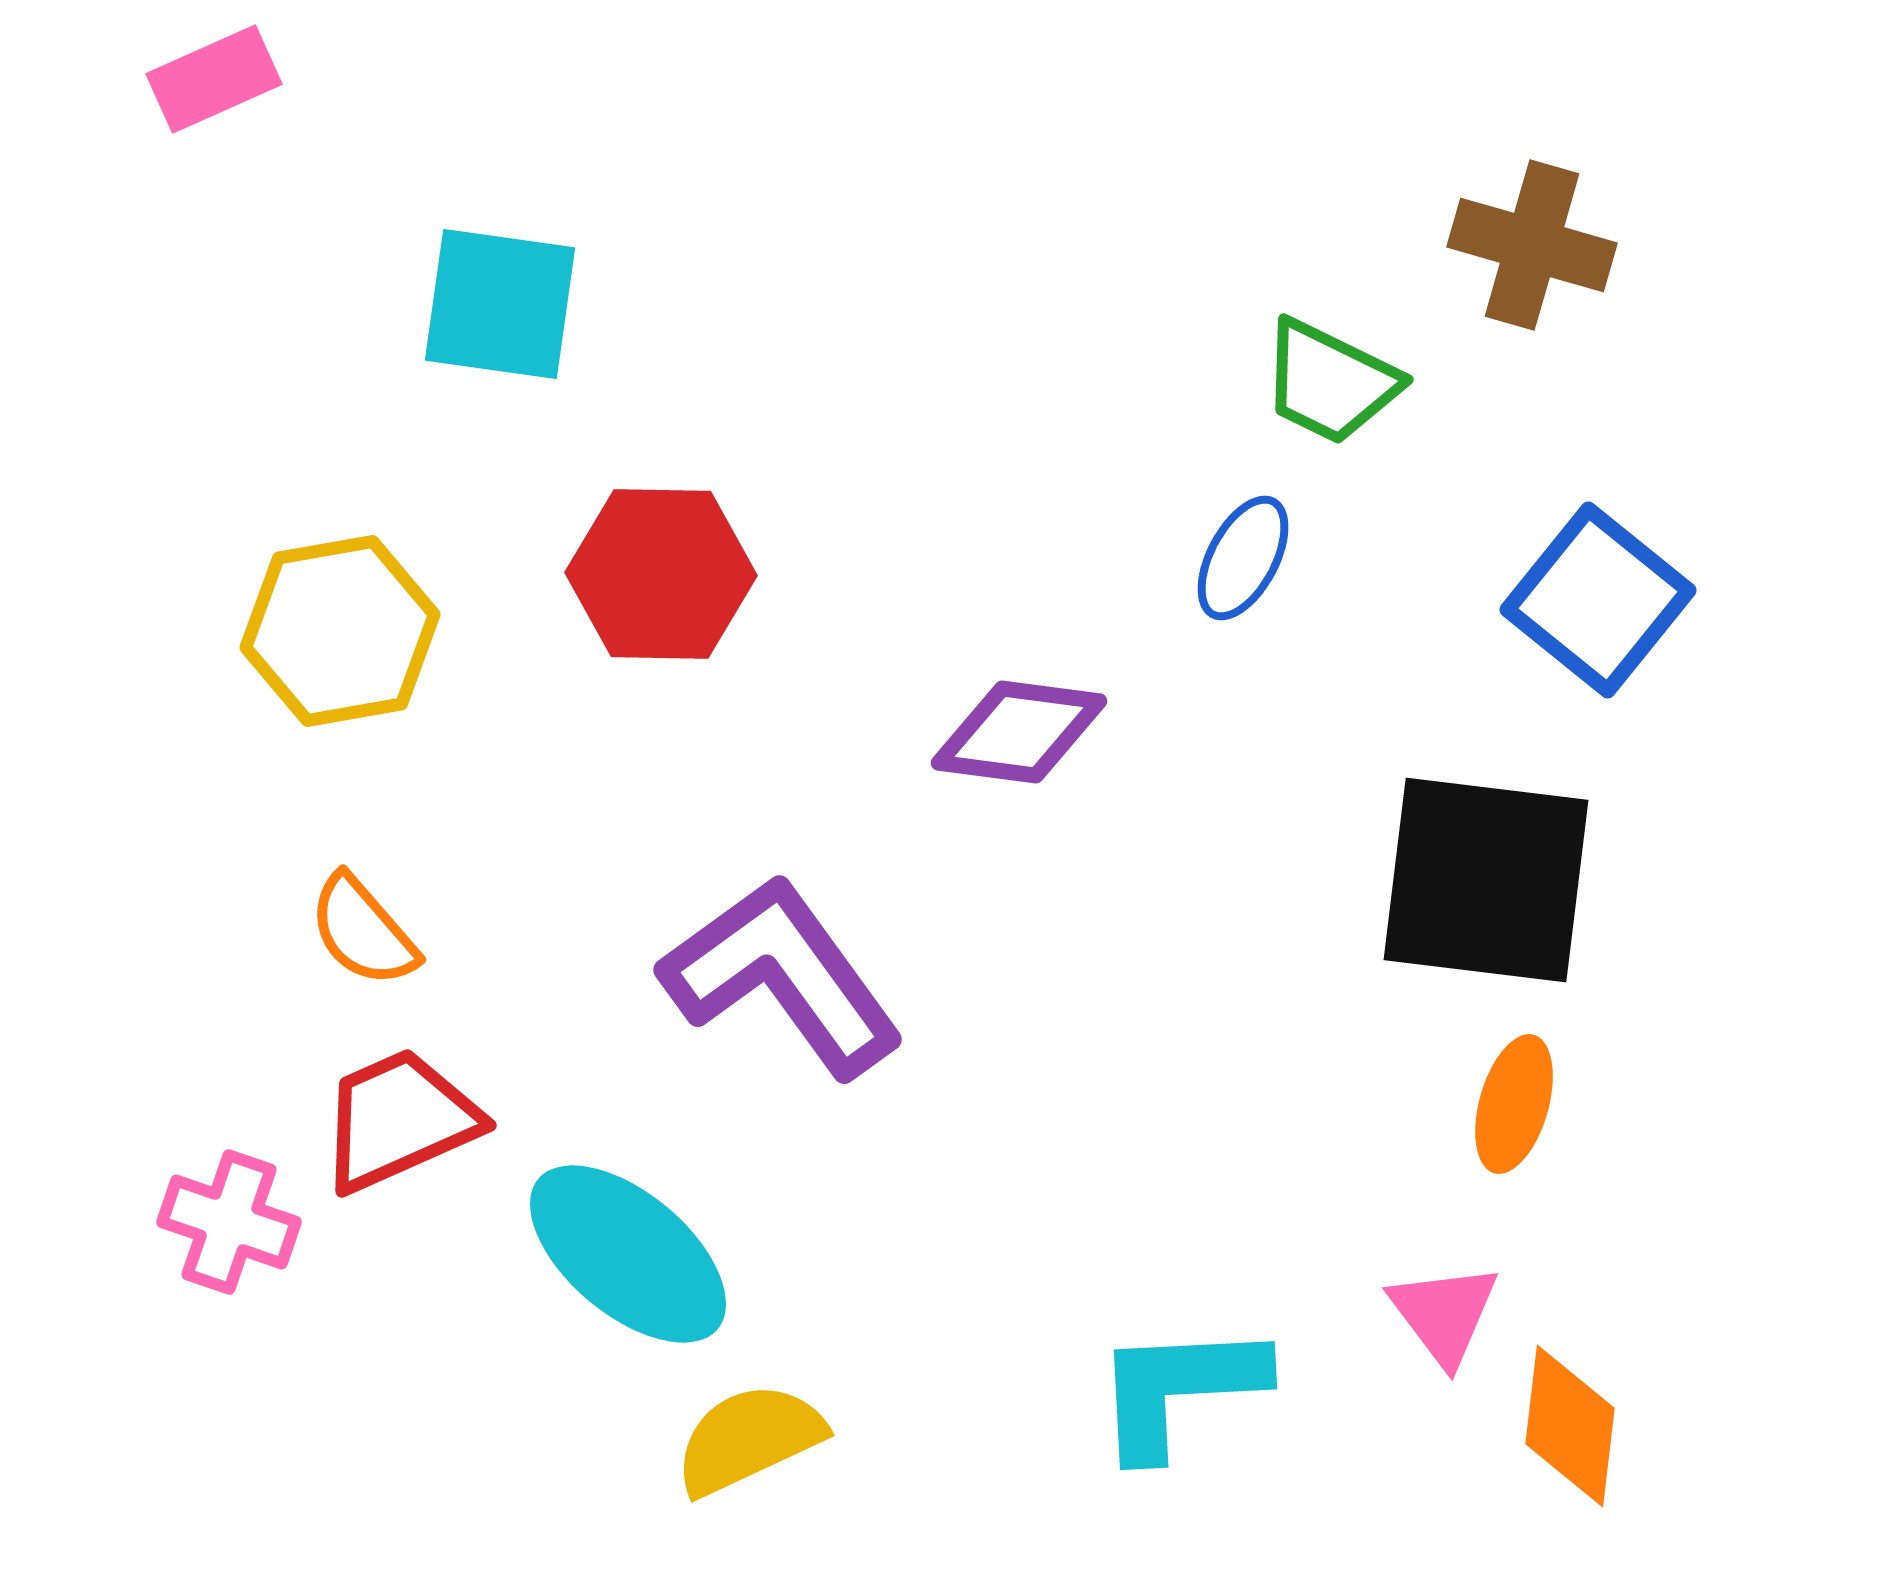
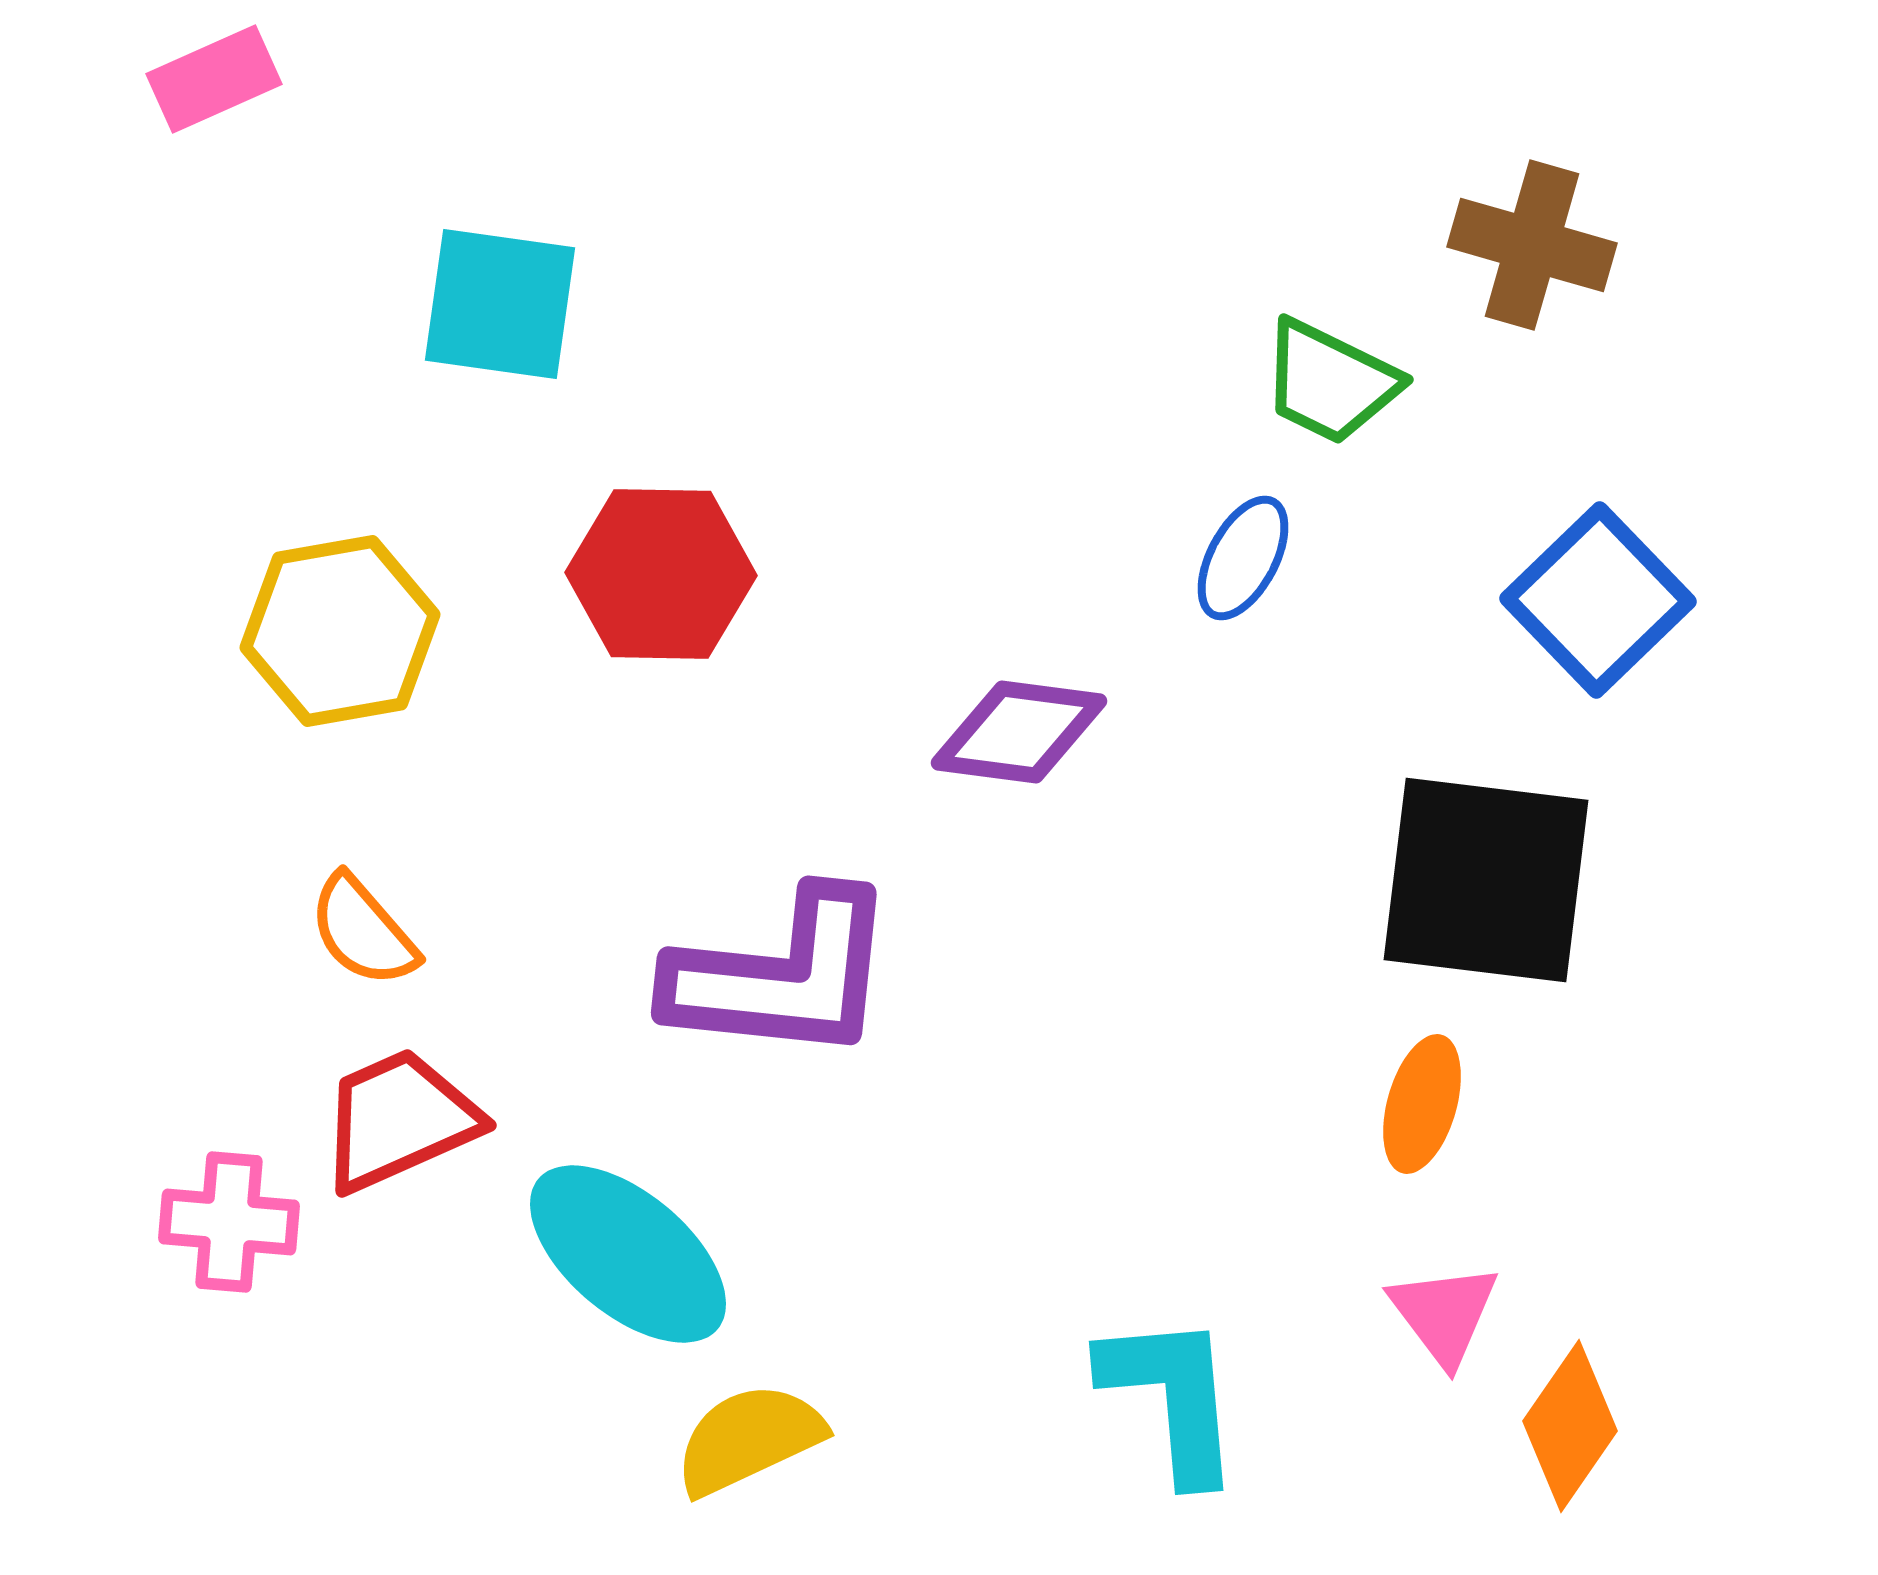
blue square: rotated 7 degrees clockwise
purple L-shape: rotated 132 degrees clockwise
orange ellipse: moved 92 px left
pink cross: rotated 14 degrees counterclockwise
cyan L-shape: moved 7 px left, 8 px down; rotated 88 degrees clockwise
orange diamond: rotated 28 degrees clockwise
